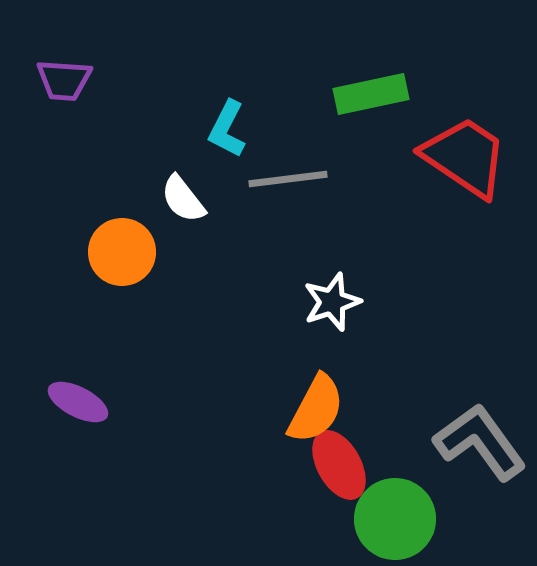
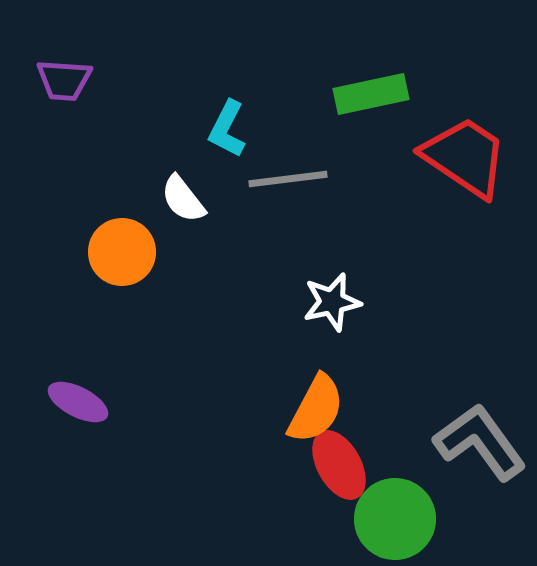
white star: rotated 6 degrees clockwise
